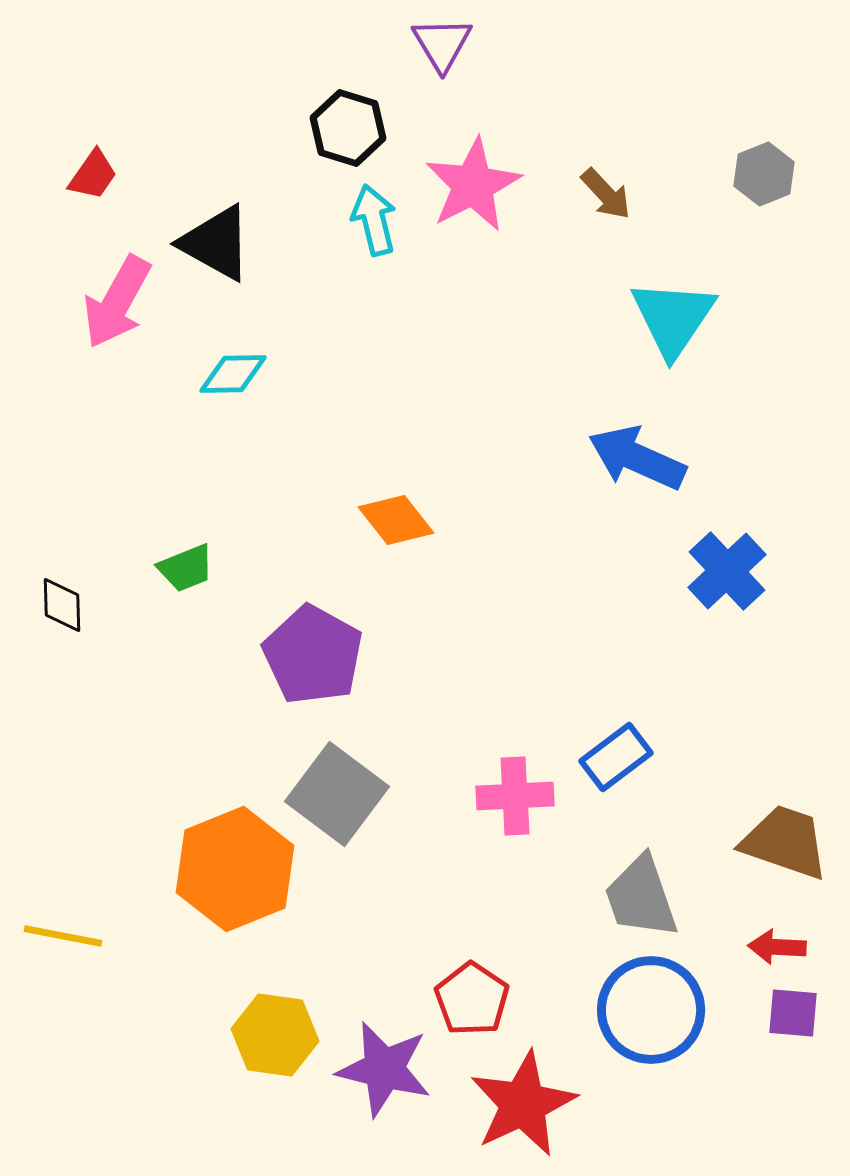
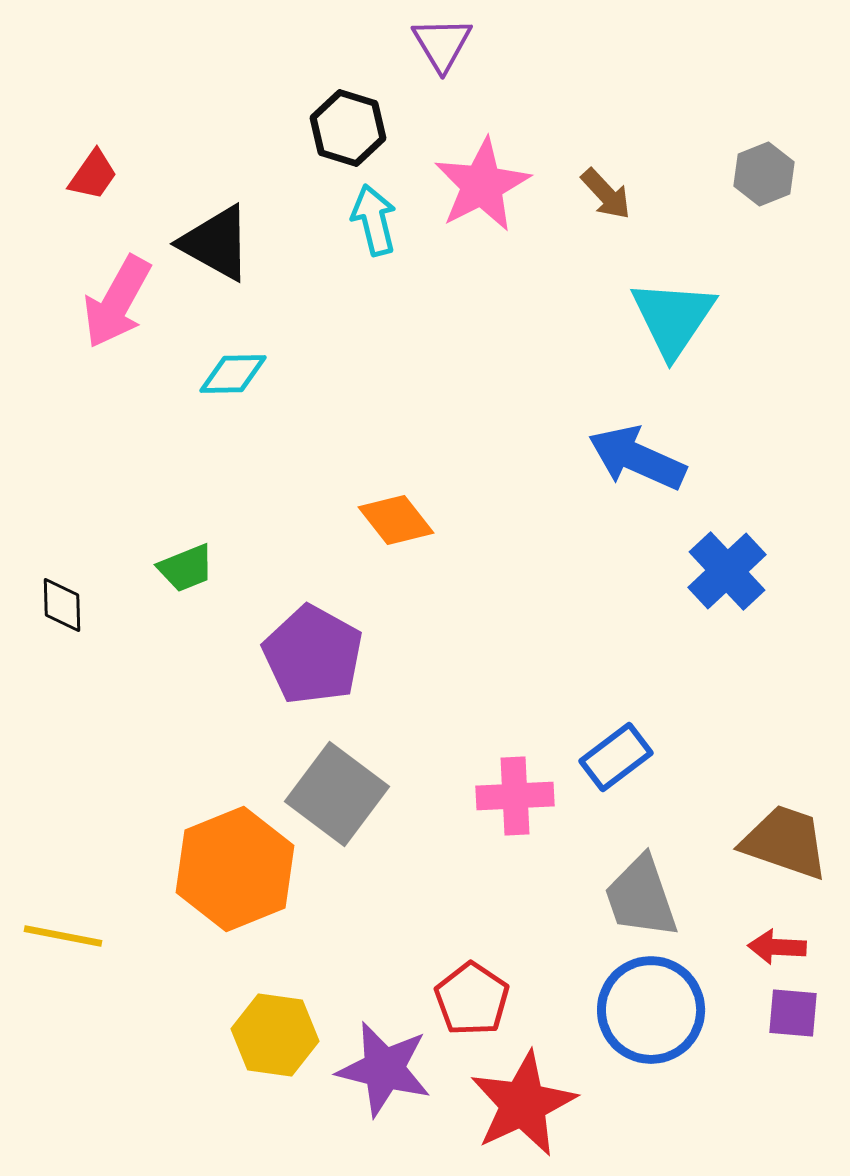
pink star: moved 9 px right
